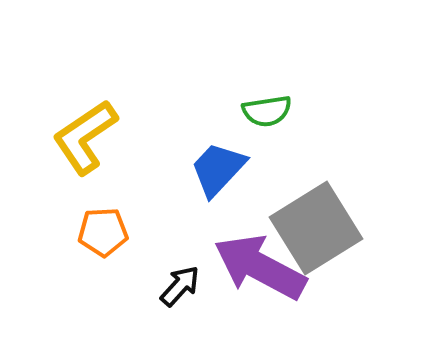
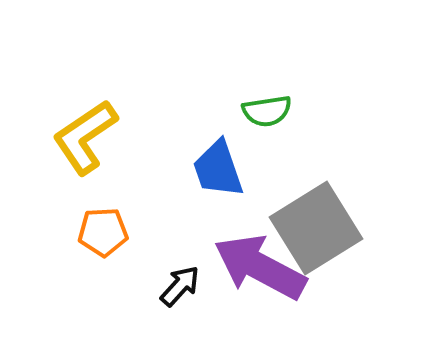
blue trapezoid: rotated 62 degrees counterclockwise
